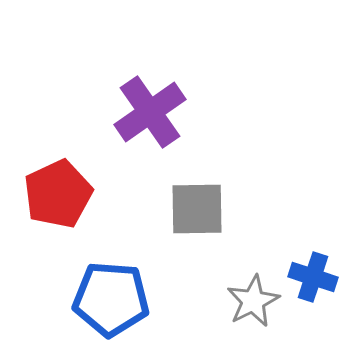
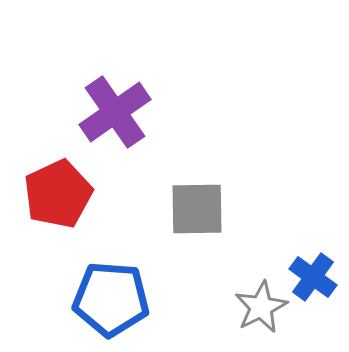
purple cross: moved 35 px left
blue cross: rotated 18 degrees clockwise
gray star: moved 8 px right, 6 px down
